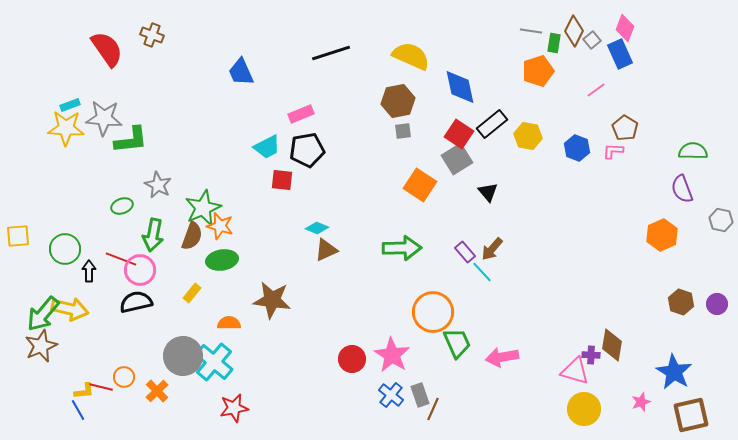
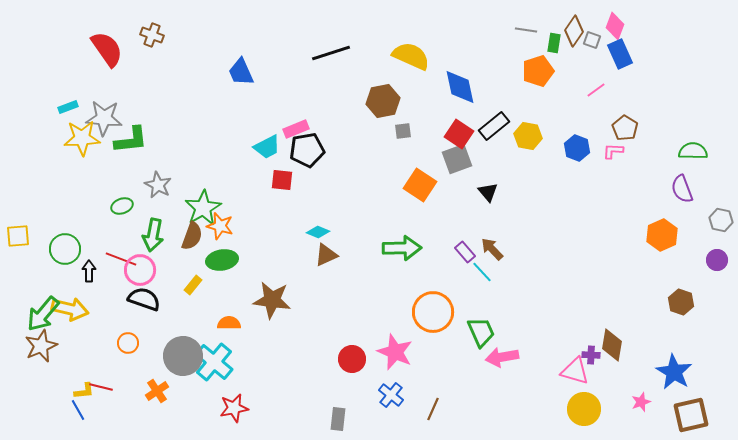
pink diamond at (625, 28): moved 10 px left, 2 px up
gray line at (531, 31): moved 5 px left, 1 px up
brown diamond at (574, 31): rotated 8 degrees clockwise
gray square at (592, 40): rotated 30 degrees counterclockwise
brown hexagon at (398, 101): moved 15 px left
cyan rectangle at (70, 105): moved 2 px left, 2 px down
pink rectangle at (301, 114): moved 5 px left, 15 px down
black rectangle at (492, 124): moved 2 px right, 2 px down
yellow star at (66, 128): moved 16 px right, 10 px down; rotated 6 degrees counterclockwise
gray square at (457, 159): rotated 12 degrees clockwise
green star at (203, 208): rotated 6 degrees counterclockwise
cyan diamond at (317, 228): moved 1 px right, 4 px down
brown arrow at (492, 249): rotated 95 degrees clockwise
brown triangle at (326, 250): moved 5 px down
yellow rectangle at (192, 293): moved 1 px right, 8 px up
black semicircle at (136, 302): moved 8 px right, 3 px up; rotated 32 degrees clockwise
purple circle at (717, 304): moved 44 px up
green trapezoid at (457, 343): moved 24 px right, 11 px up
pink star at (392, 355): moved 3 px right, 3 px up; rotated 9 degrees counterclockwise
orange circle at (124, 377): moved 4 px right, 34 px up
orange cross at (157, 391): rotated 10 degrees clockwise
gray rectangle at (420, 395): moved 82 px left, 24 px down; rotated 25 degrees clockwise
